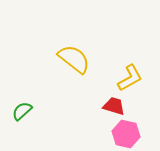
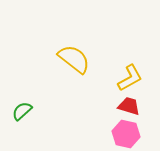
red trapezoid: moved 15 px right
